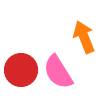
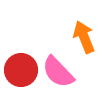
pink semicircle: rotated 12 degrees counterclockwise
